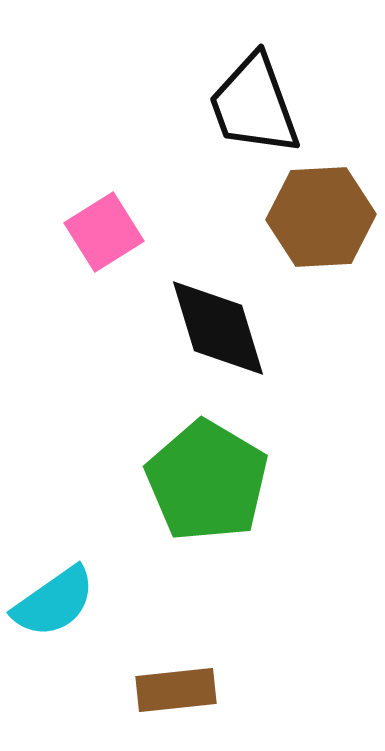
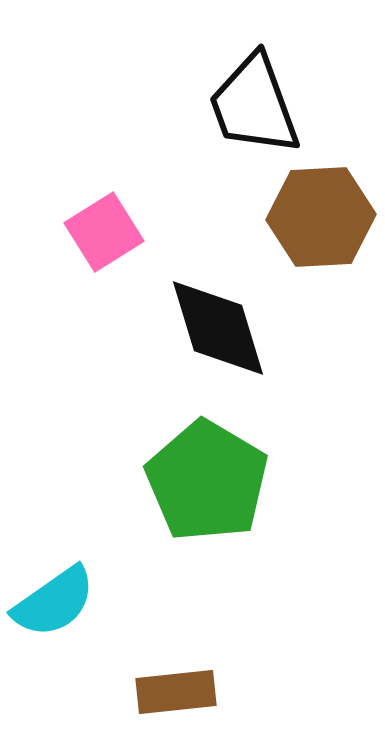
brown rectangle: moved 2 px down
